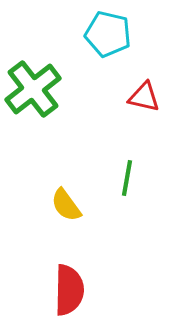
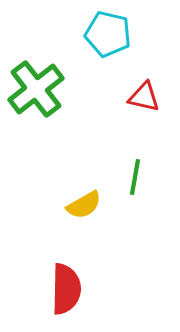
green cross: moved 3 px right
green line: moved 8 px right, 1 px up
yellow semicircle: moved 18 px right; rotated 84 degrees counterclockwise
red semicircle: moved 3 px left, 1 px up
